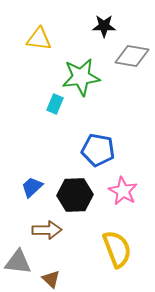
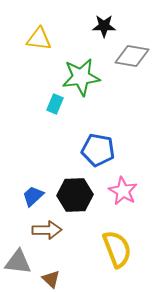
blue trapezoid: moved 1 px right, 9 px down
